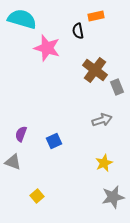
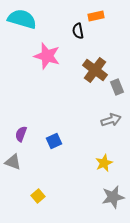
pink star: moved 8 px down
gray arrow: moved 9 px right
yellow square: moved 1 px right
